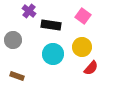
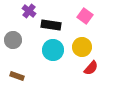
pink square: moved 2 px right
cyan circle: moved 4 px up
